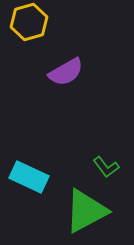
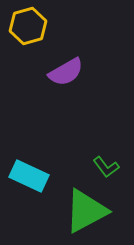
yellow hexagon: moved 1 px left, 4 px down
cyan rectangle: moved 1 px up
